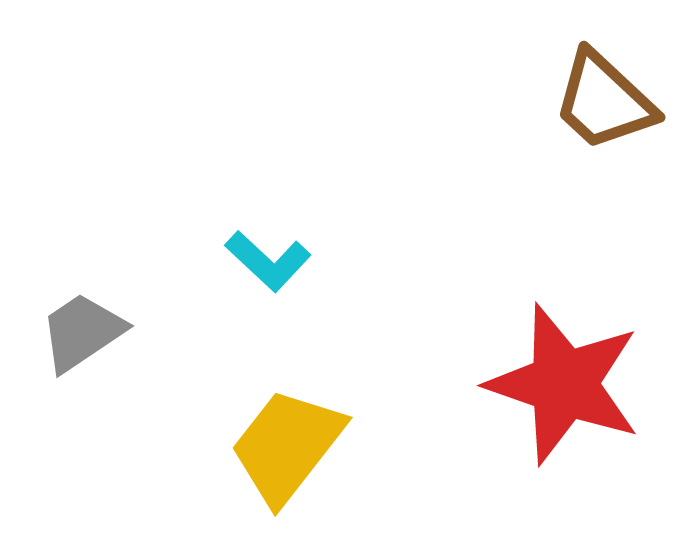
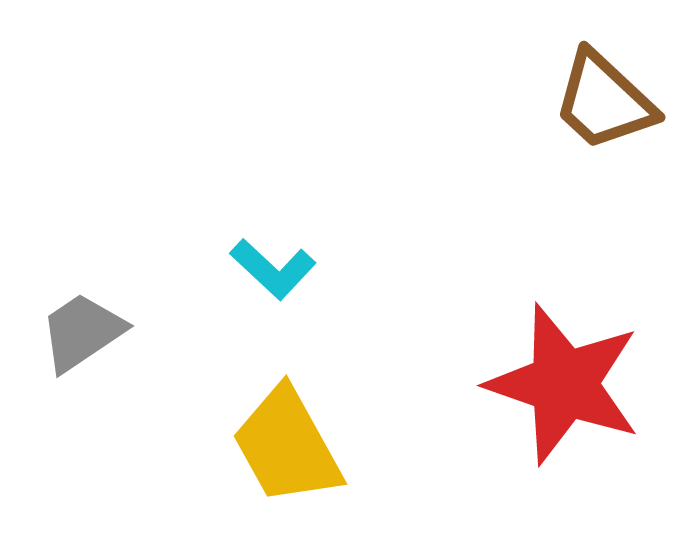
cyan L-shape: moved 5 px right, 8 px down
yellow trapezoid: rotated 67 degrees counterclockwise
